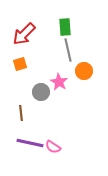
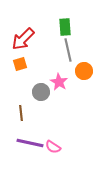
red arrow: moved 1 px left, 5 px down
